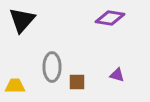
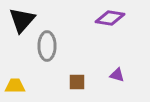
gray ellipse: moved 5 px left, 21 px up
